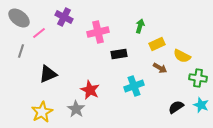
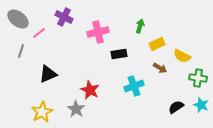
gray ellipse: moved 1 px left, 1 px down
